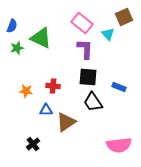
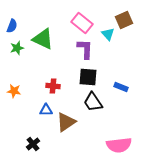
brown square: moved 3 px down
green triangle: moved 2 px right, 1 px down
blue rectangle: moved 2 px right
orange star: moved 12 px left
